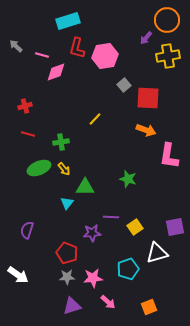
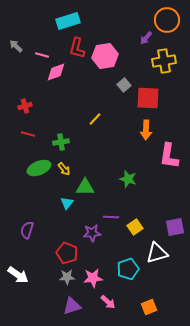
yellow cross: moved 4 px left, 5 px down
orange arrow: rotated 72 degrees clockwise
